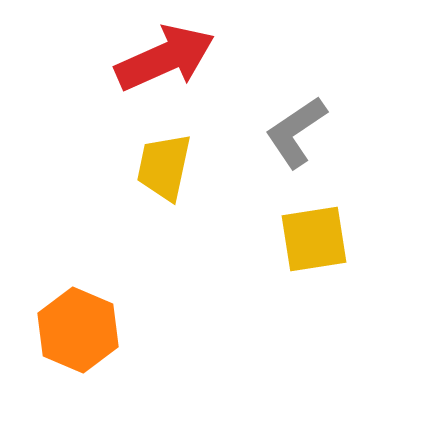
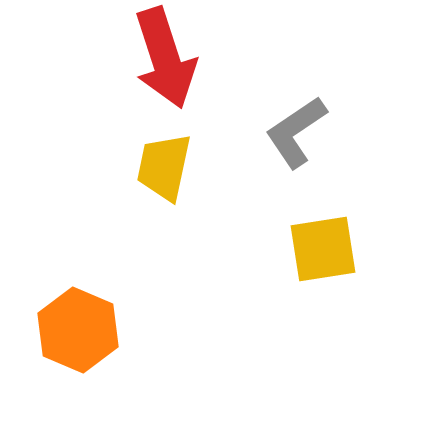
red arrow: rotated 96 degrees clockwise
yellow square: moved 9 px right, 10 px down
